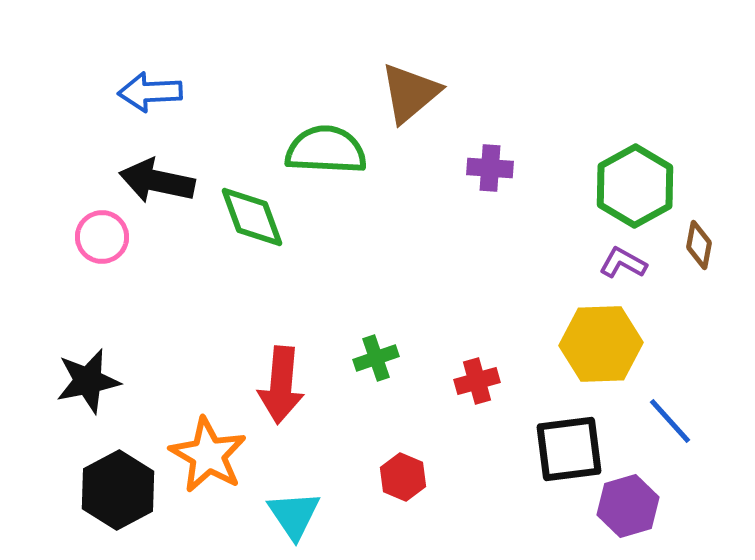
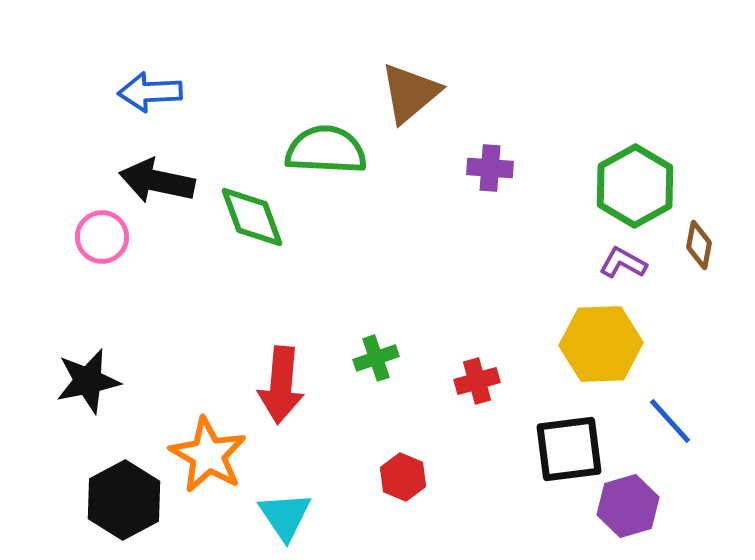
black hexagon: moved 6 px right, 10 px down
cyan triangle: moved 9 px left, 1 px down
